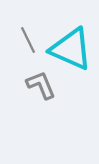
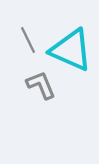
cyan triangle: moved 1 px down
